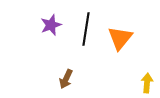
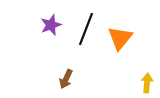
black line: rotated 12 degrees clockwise
